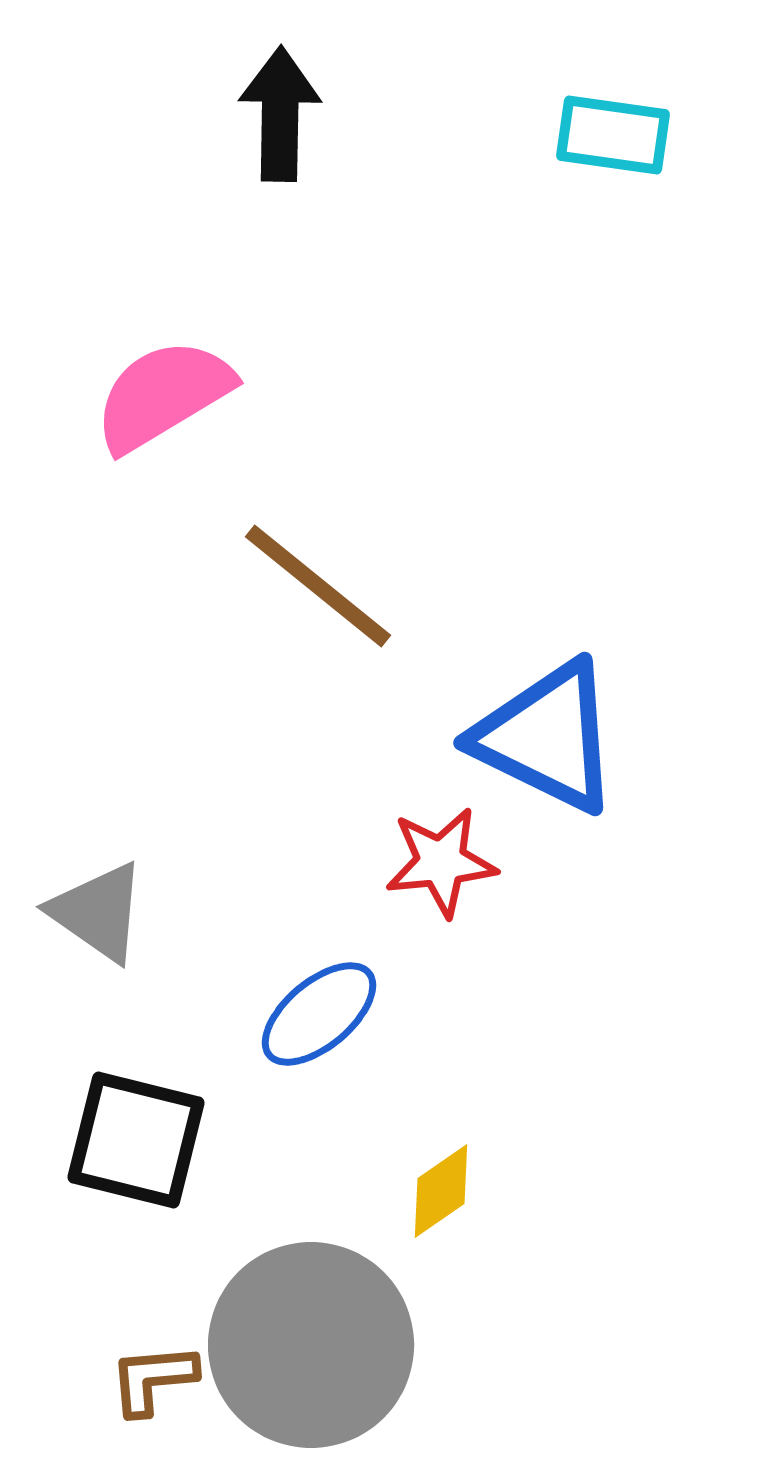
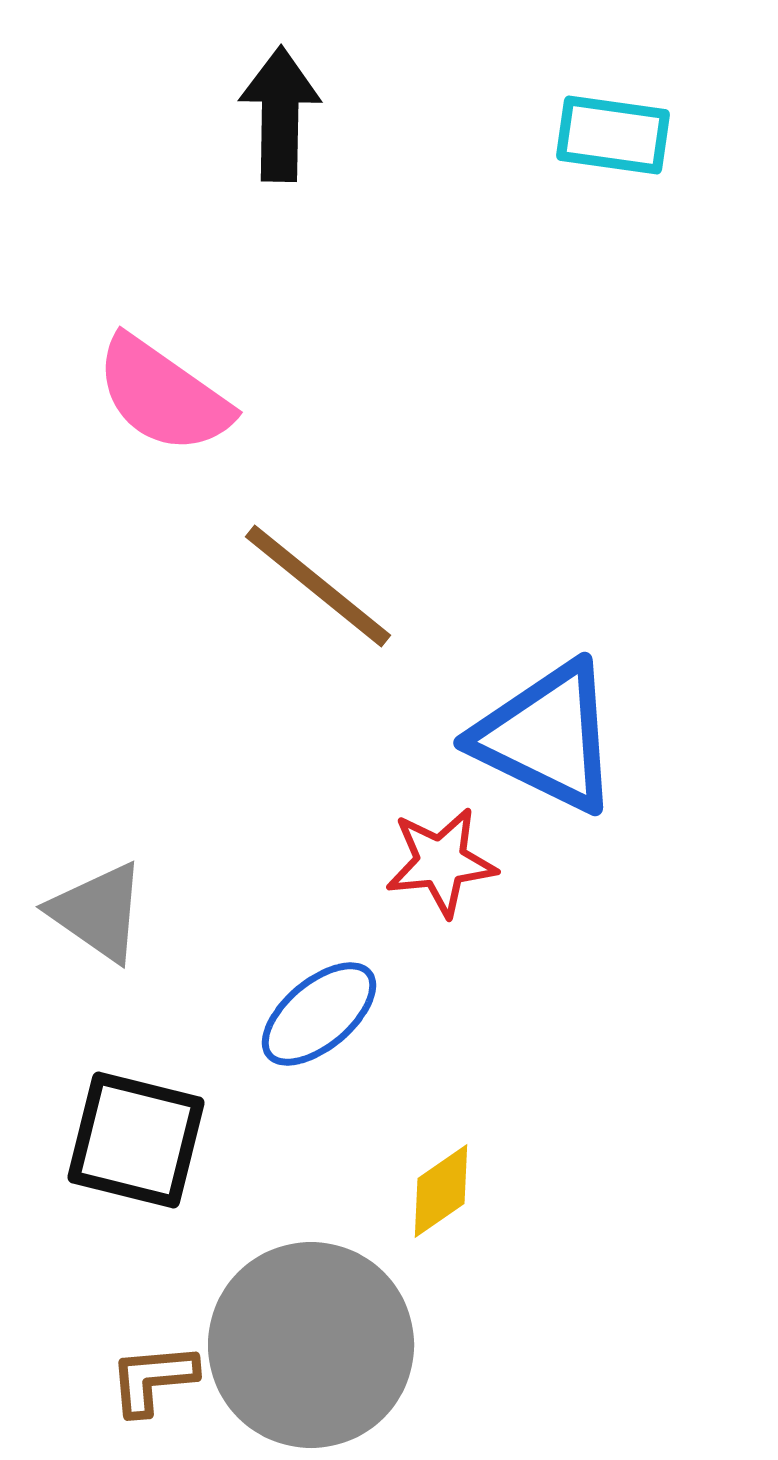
pink semicircle: rotated 114 degrees counterclockwise
